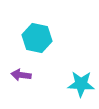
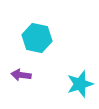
cyan star: moved 1 px left; rotated 20 degrees counterclockwise
